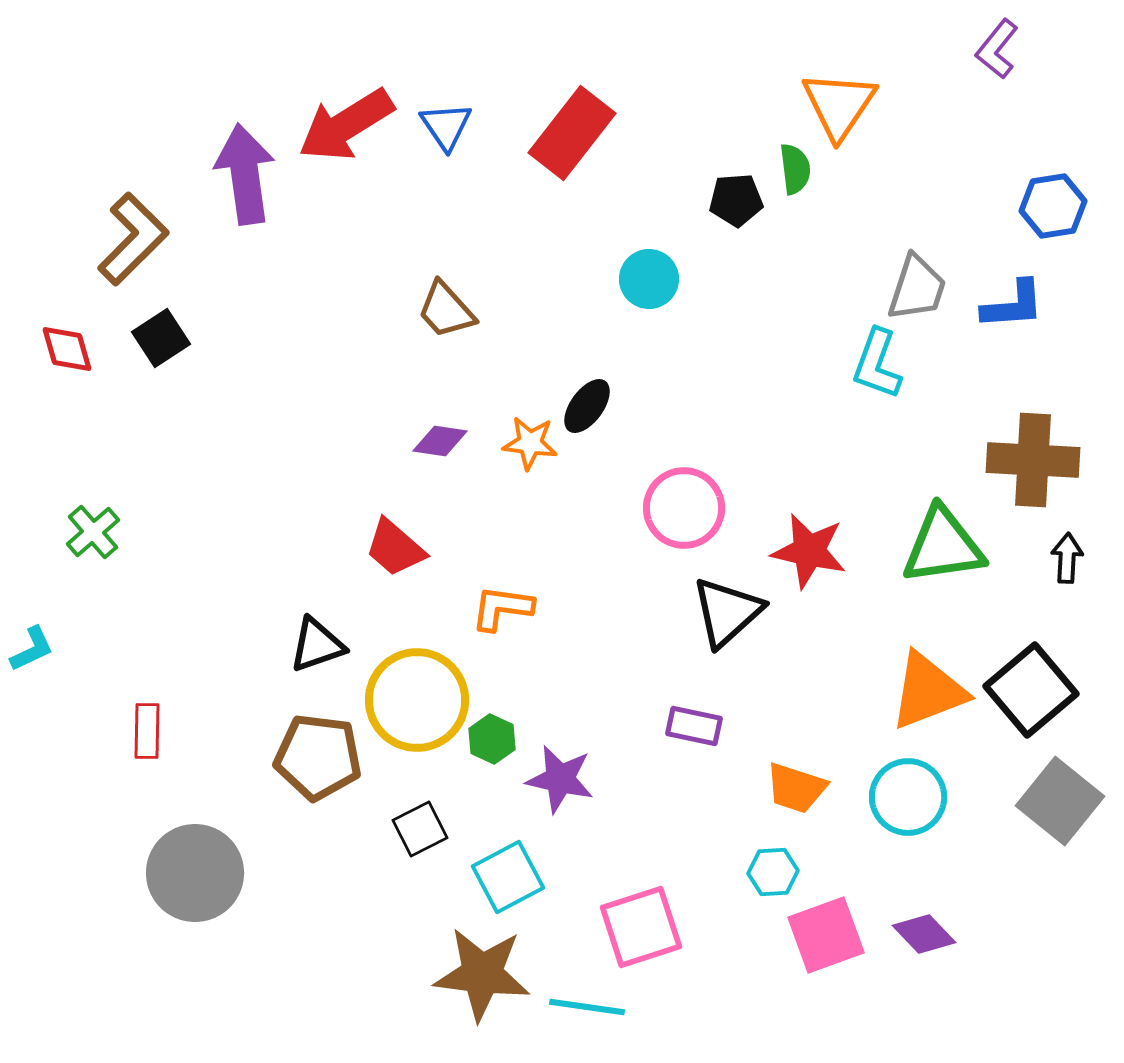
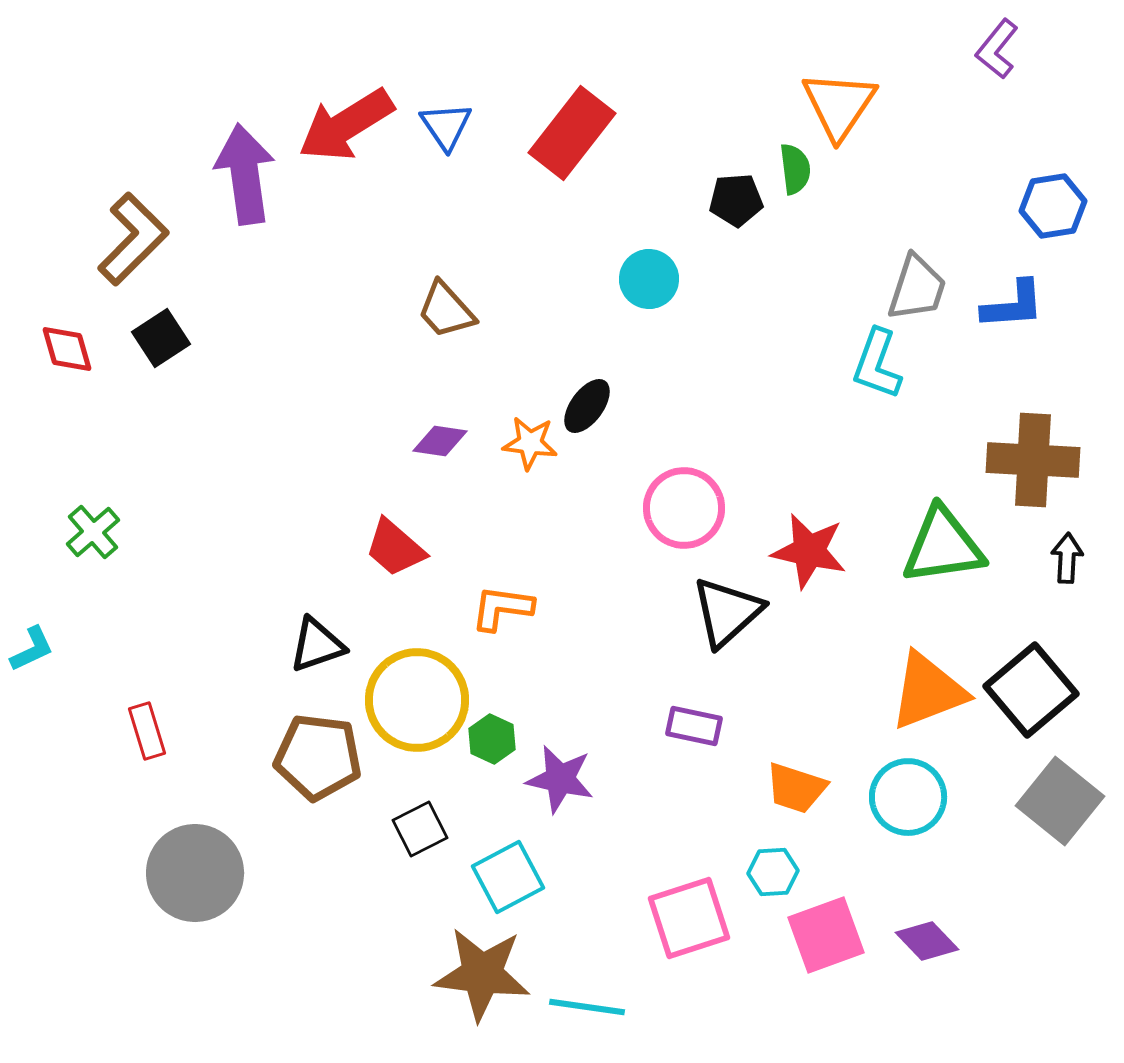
red rectangle at (147, 731): rotated 18 degrees counterclockwise
pink square at (641, 927): moved 48 px right, 9 px up
purple diamond at (924, 934): moved 3 px right, 7 px down
